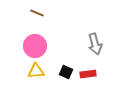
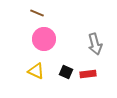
pink circle: moved 9 px right, 7 px up
yellow triangle: rotated 30 degrees clockwise
